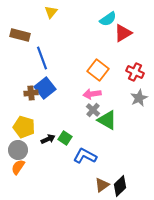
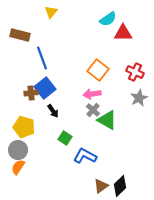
red triangle: rotated 30 degrees clockwise
black arrow: moved 5 px right, 28 px up; rotated 80 degrees clockwise
brown triangle: moved 1 px left, 1 px down
